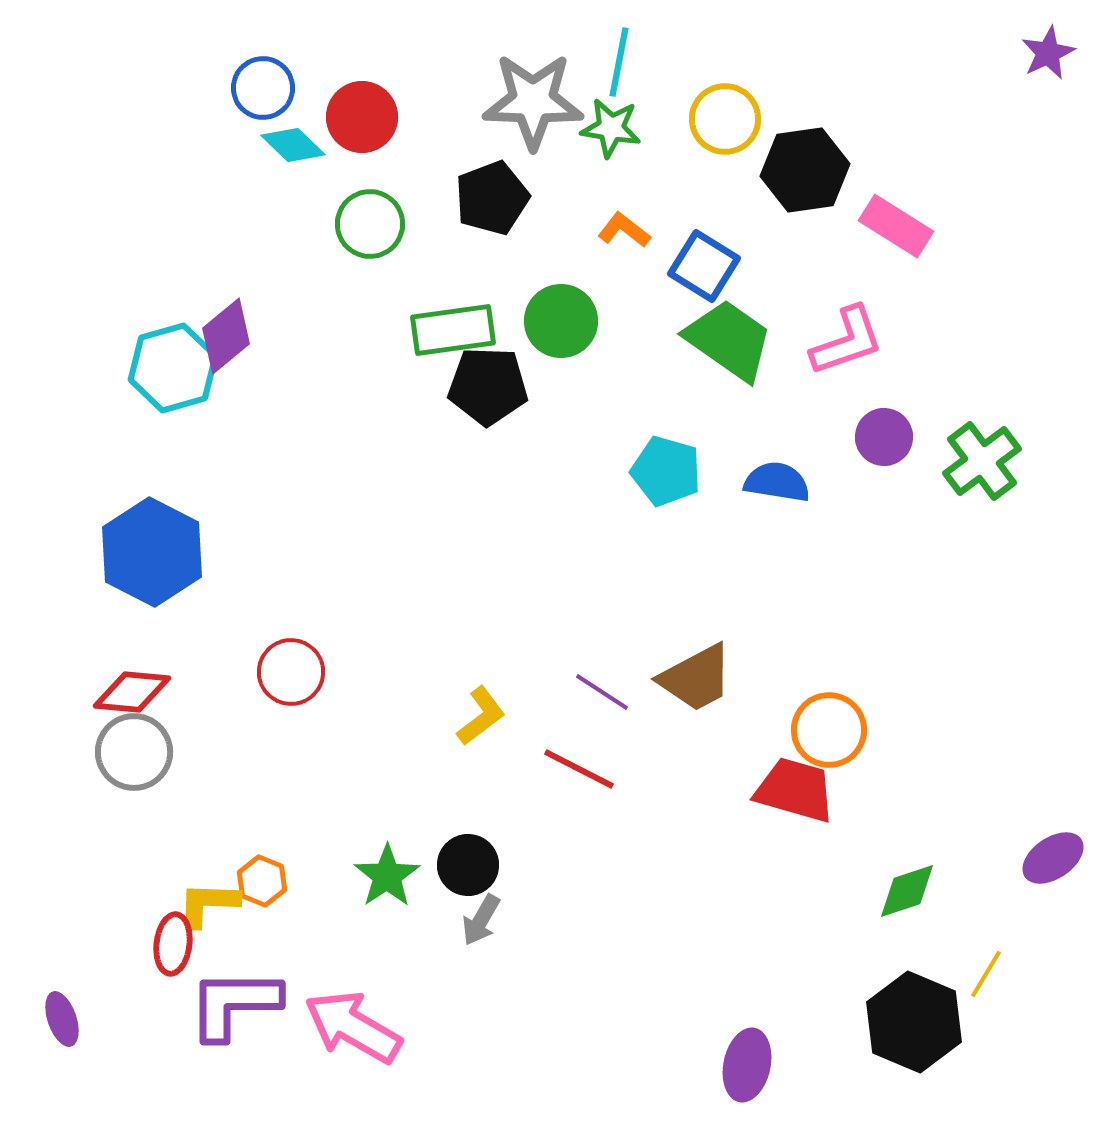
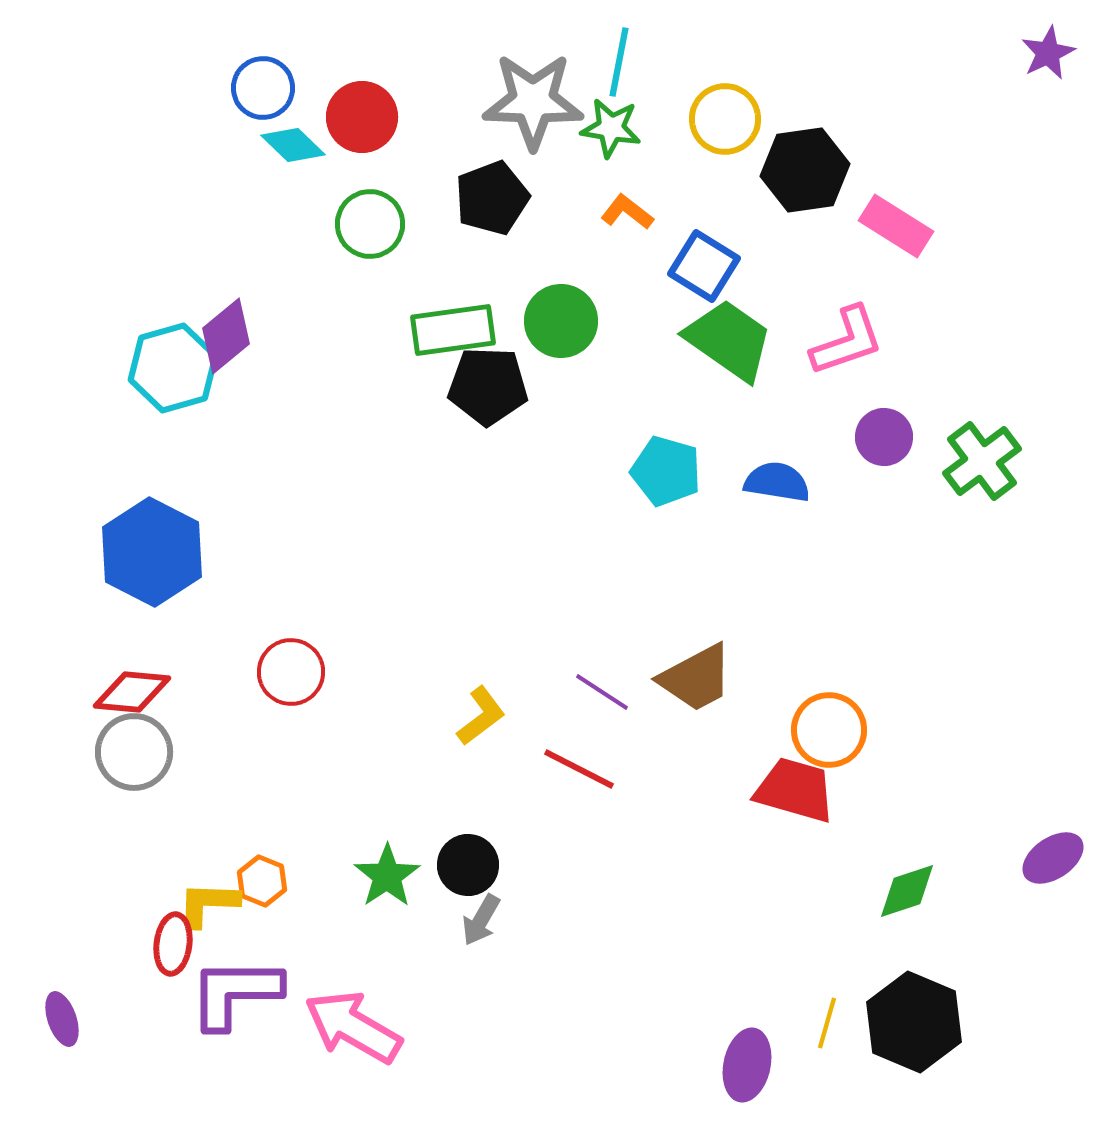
orange L-shape at (624, 230): moved 3 px right, 18 px up
yellow line at (986, 974): moved 159 px left, 49 px down; rotated 15 degrees counterclockwise
purple L-shape at (234, 1004): moved 1 px right, 11 px up
